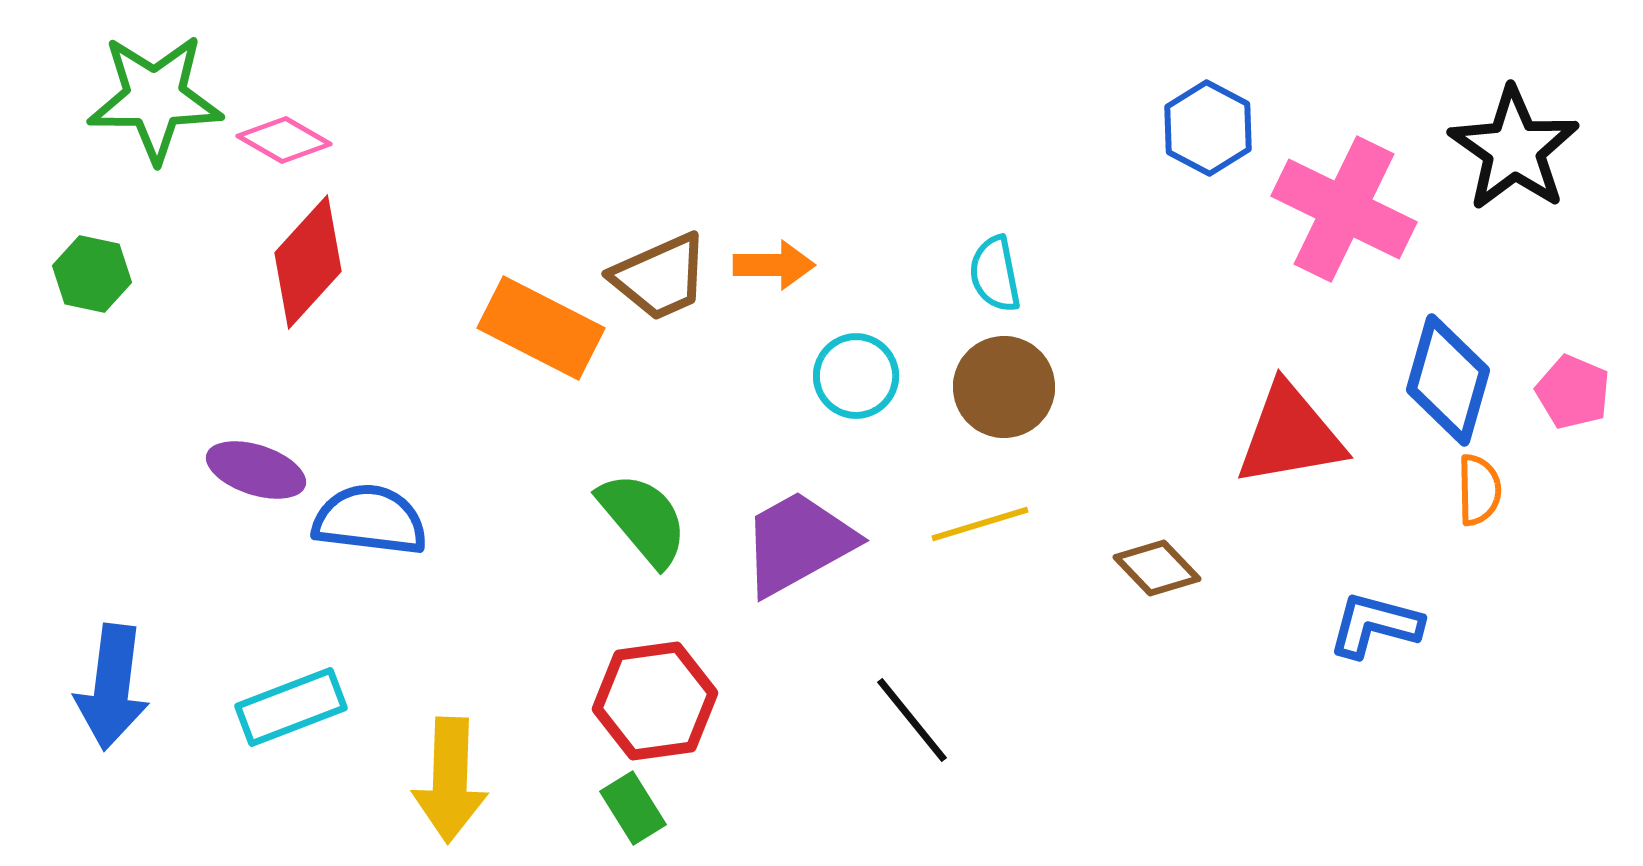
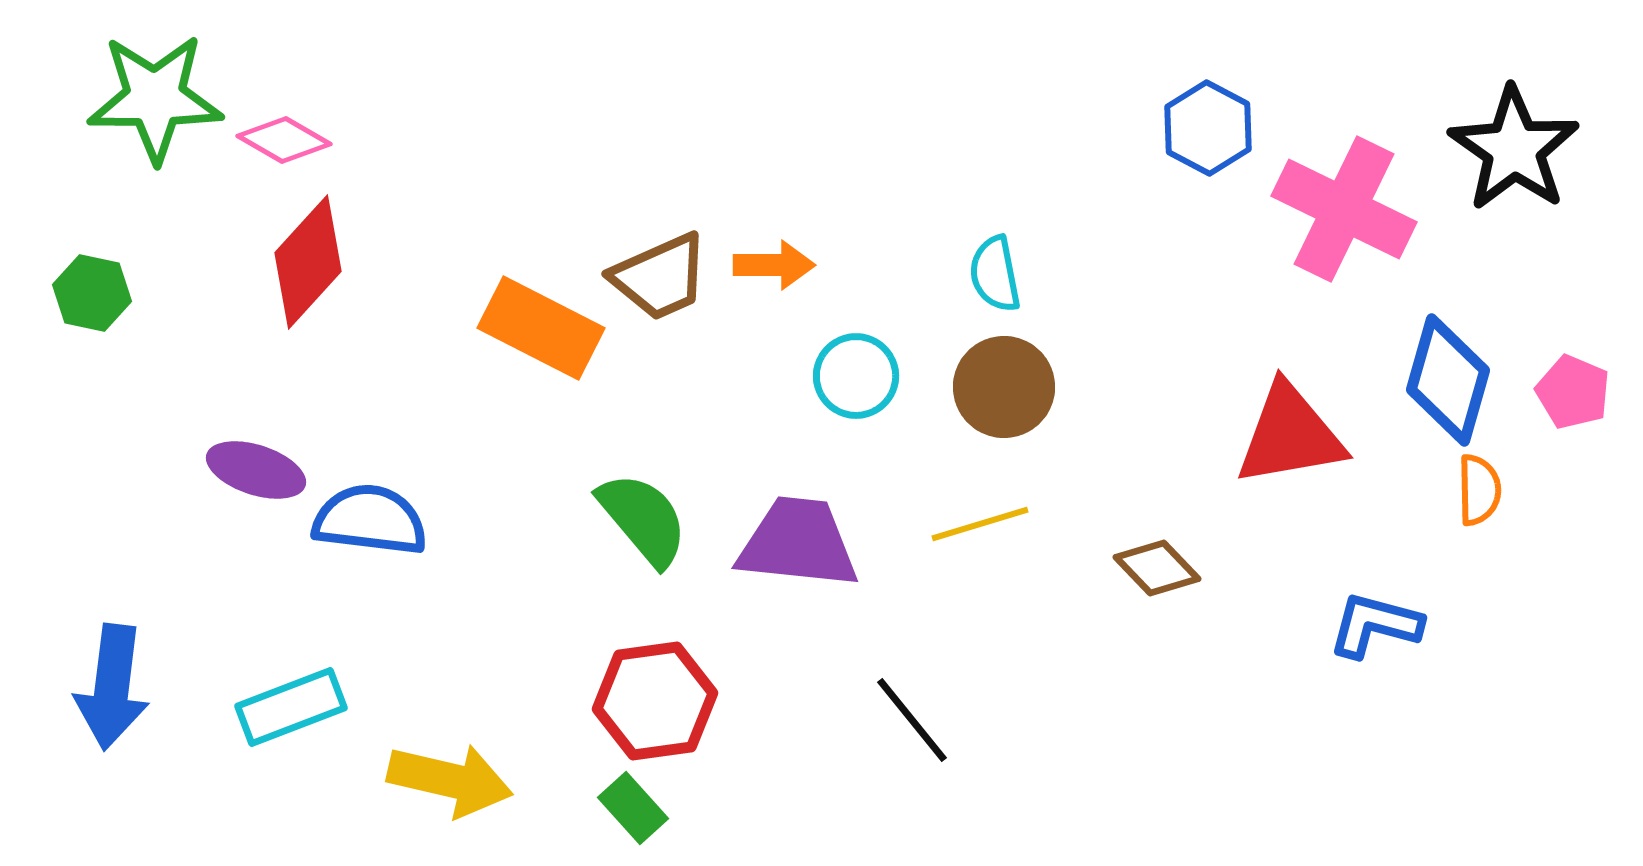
green hexagon: moved 19 px down
purple trapezoid: rotated 35 degrees clockwise
yellow arrow: rotated 79 degrees counterclockwise
green rectangle: rotated 10 degrees counterclockwise
